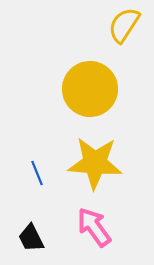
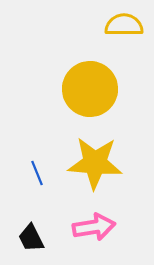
yellow semicircle: rotated 57 degrees clockwise
pink arrow: rotated 117 degrees clockwise
